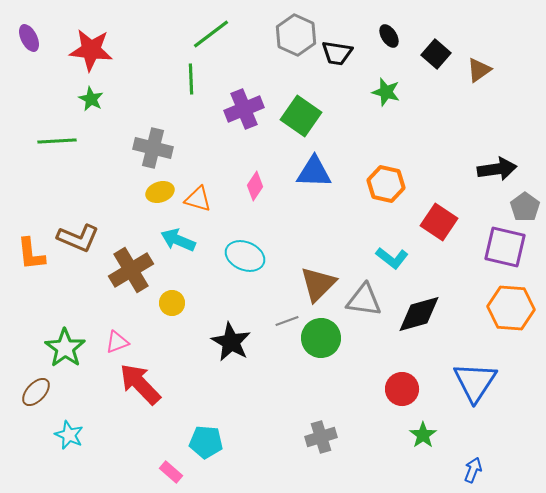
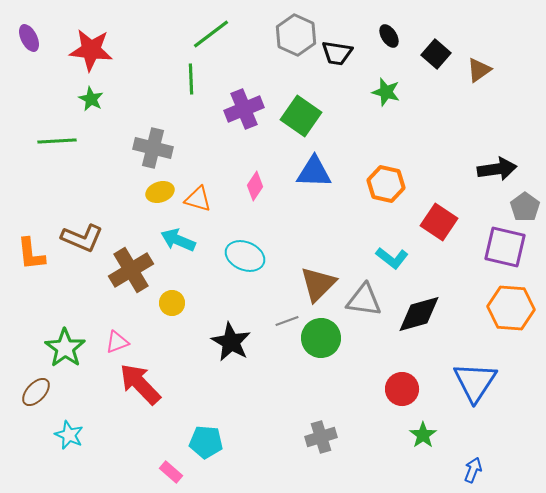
brown L-shape at (78, 238): moved 4 px right
